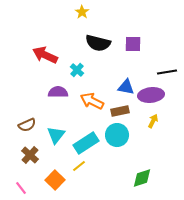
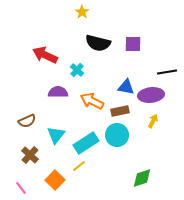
brown semicircle: moved 4 px up
